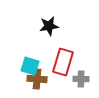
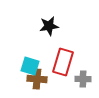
gray cross: moved 2 px right
